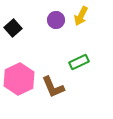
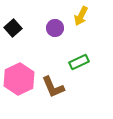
purple circle: moved 1 px left, 8 px down
